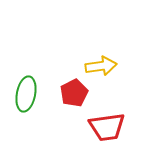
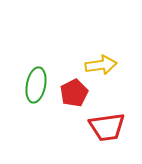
yellow arrow: moved 1 px up
green ellipse: moved 10 px right, 9 px up
